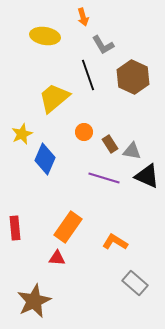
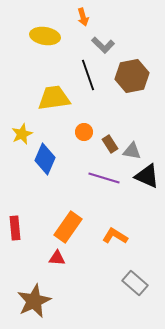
gray L-shape: rotated 15 degrees counterclockwise
brown hexagon: moved 1 px left, 1 px up; rotated 24 degrees clockwise
yellow trapezoid: rotated 32 degrees clockwise
orange L-shape: moved 6 px up
